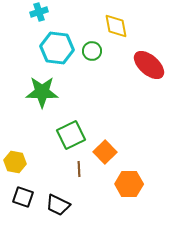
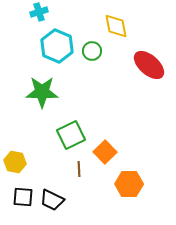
cyan hexagon: moved 2 px up; rotated 16 degrees clockwise
black square: rotated 15 degrees counterclockwise
black trapezoid: moved 6 px left, 5 px up
